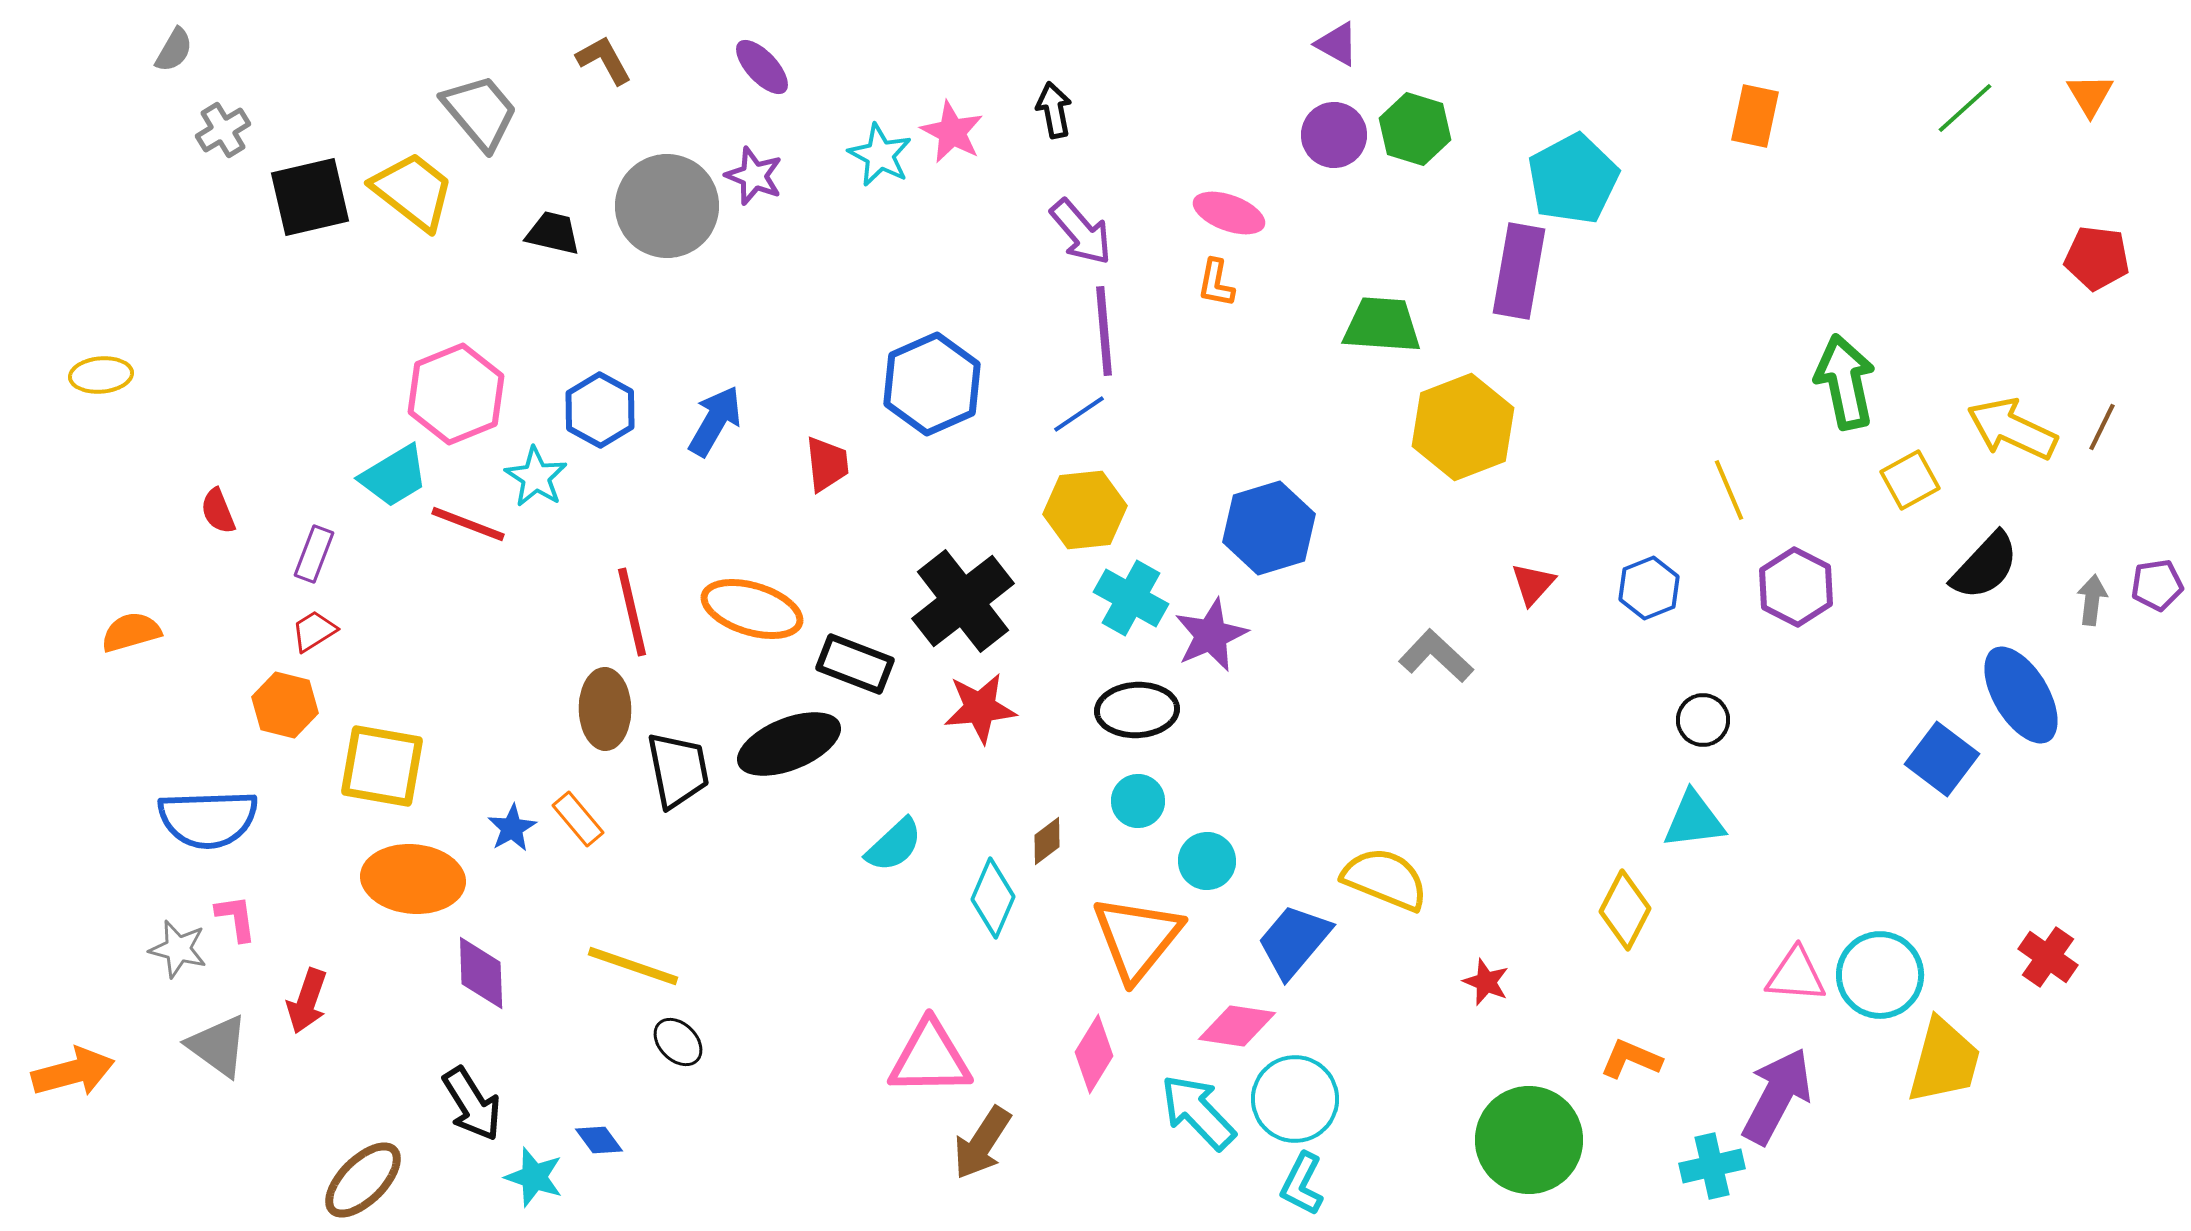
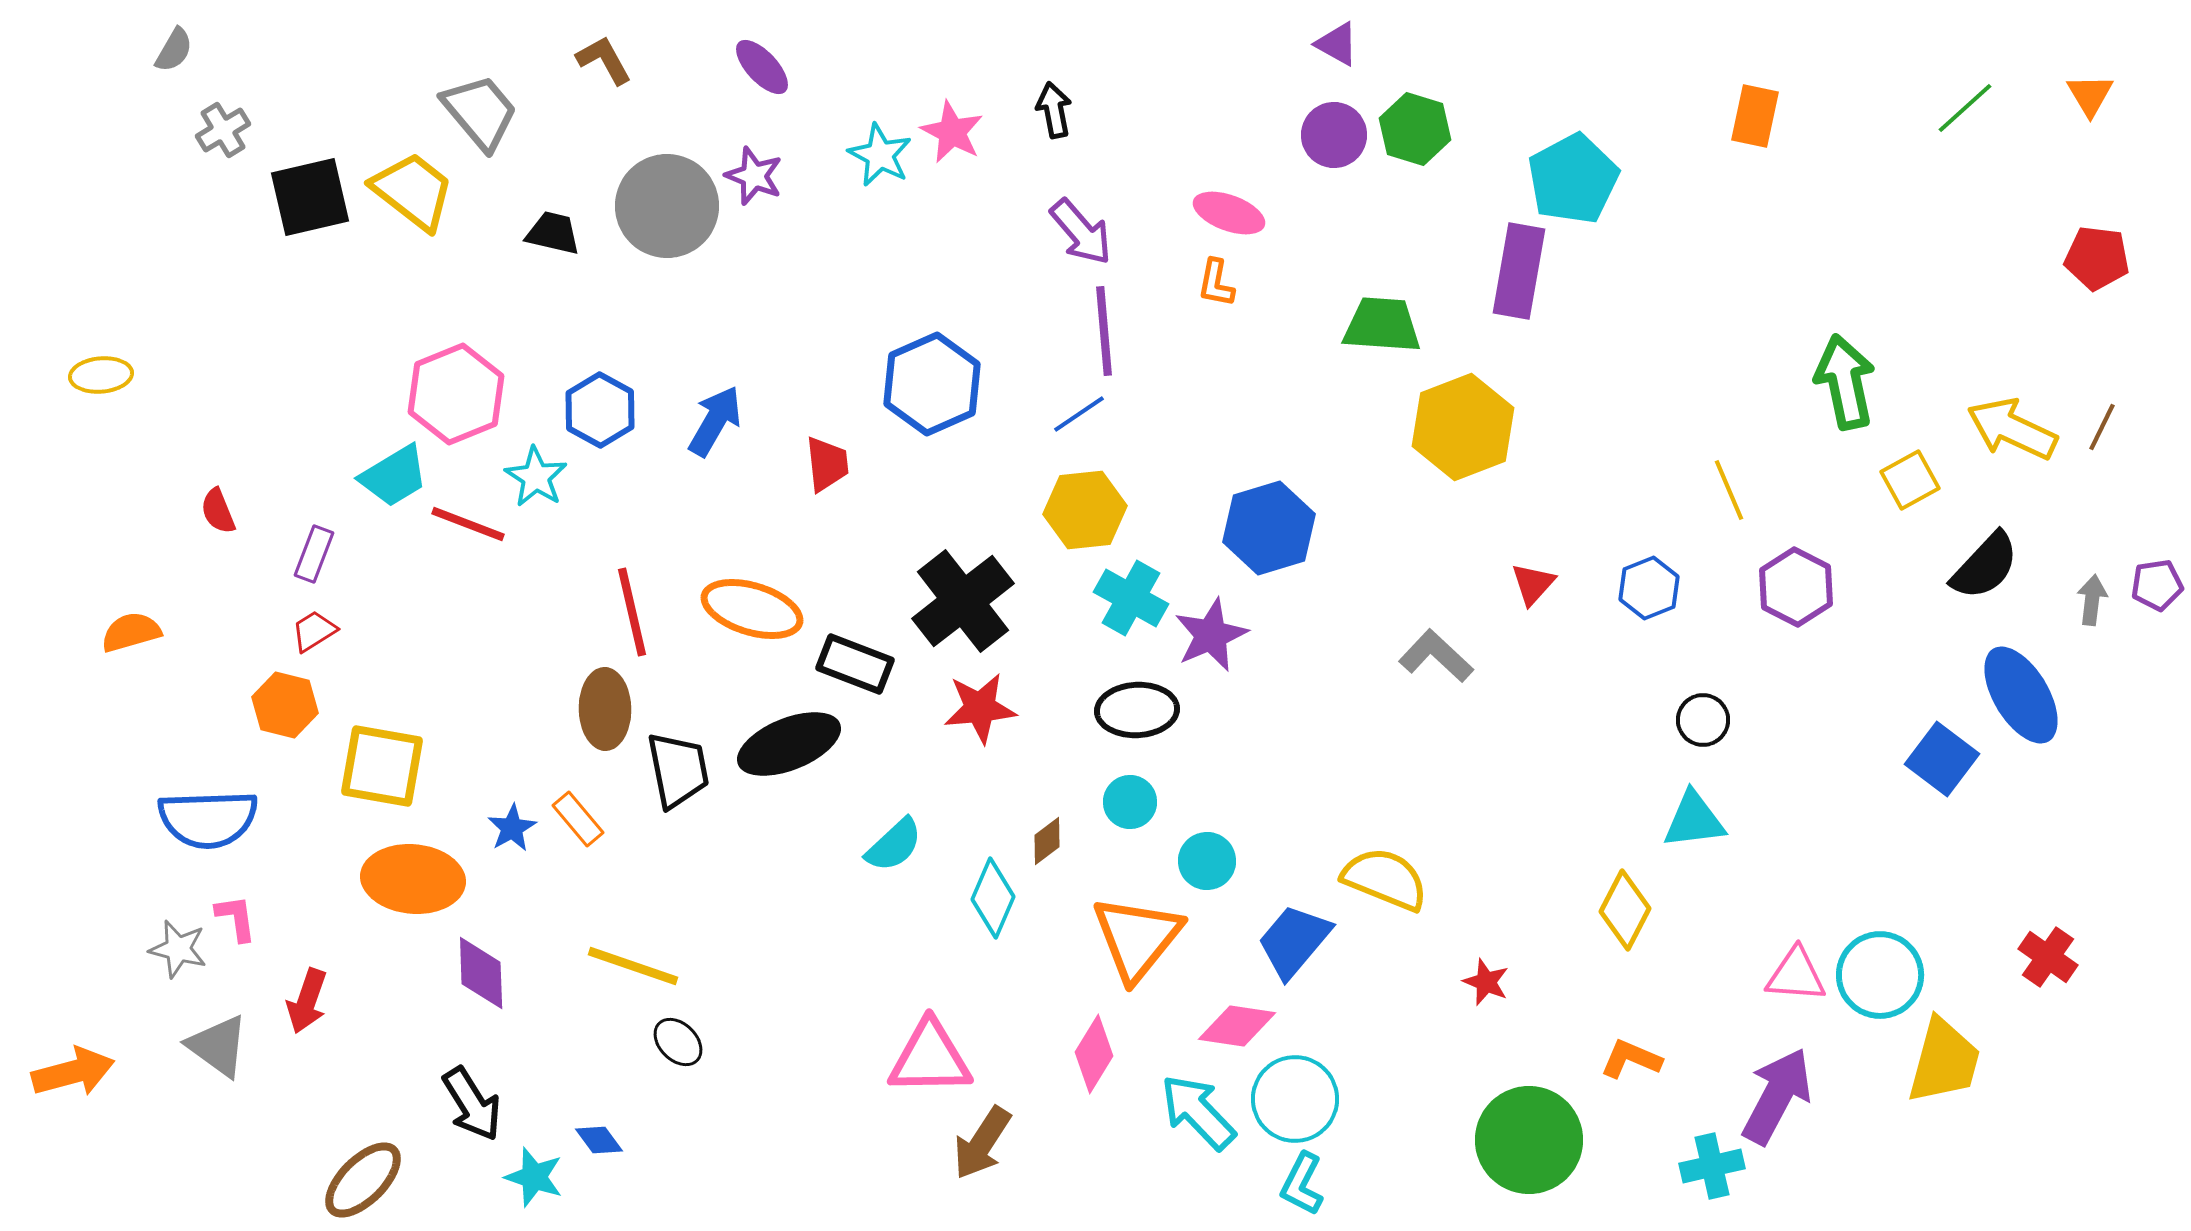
cyan circle at (1138, 801): moved 8 px left, 1 px down
